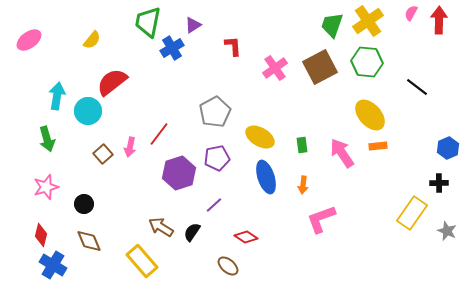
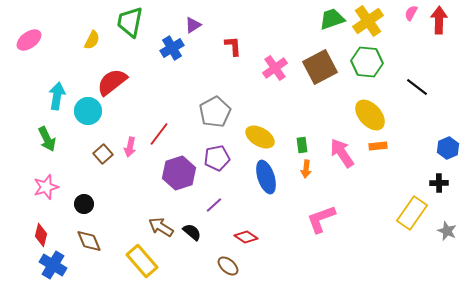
green trapezoid at (148, 22): moved 18 px left
green trapezoid at (332, 25): moved 6 px up; rotated 52 degrees clockwise
yellow semicircle at (92, 40): rotated 12 degrees counterclockwise
green arrow at (47, 139): rotated 10 degrees counterclockwise
orange arrow at (303, 185): moved 3 px right, 16 px up
black semicircle at (192, 232): rotated 96 degrees clockwise
